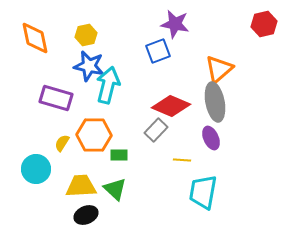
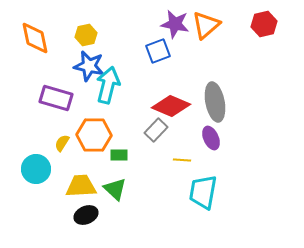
orange triangle: moved 13 px left, 44 px up
